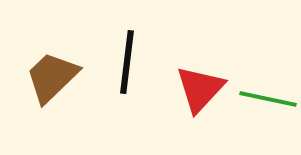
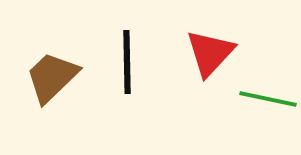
black line: rotated 8 degrees counterclockwise
red triangle: moved 10 px right, 36 px up
